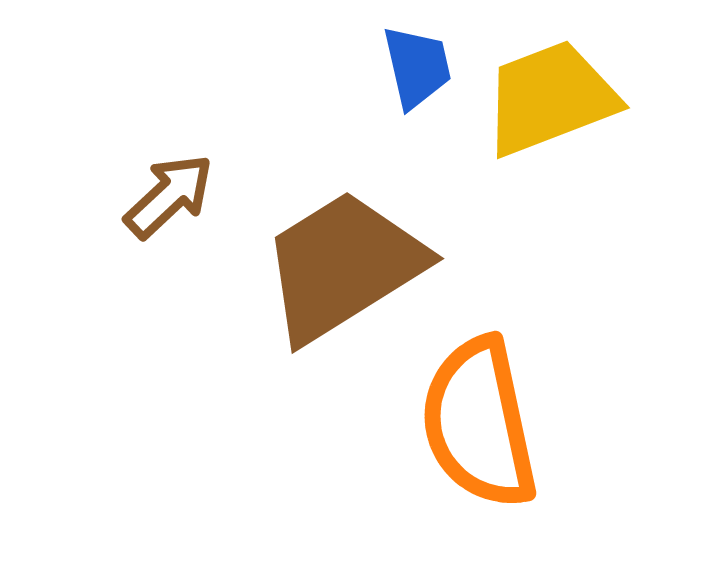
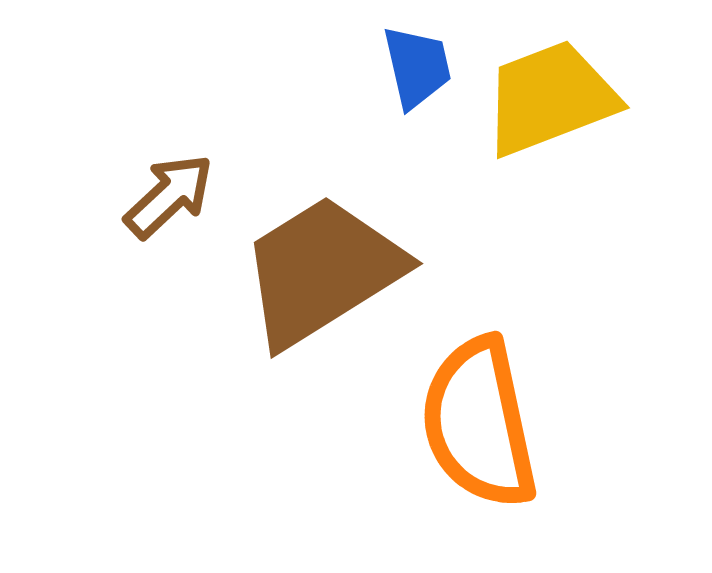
brown trapezoid: moved 21 px left, 5 px down
